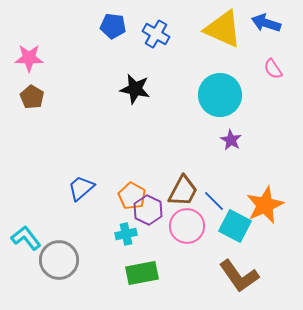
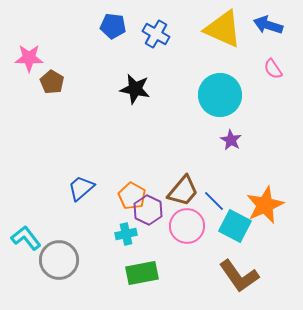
blue arrow: moved 2 px right, 2 px down
brown pentagon: moved 20 px right, 15 px up
brown trapezoid: rotated 12 degrees clockwise
